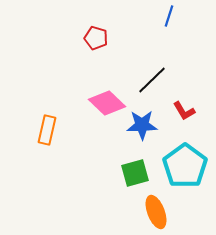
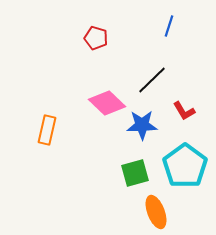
blue line: moved 10 px down
